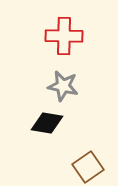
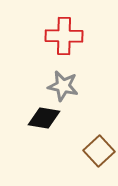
black diamond: moved 3 px left, 5 px up
brown square: moved 11 px right, 16 px up; rotated 8 degrees counterclockwise
